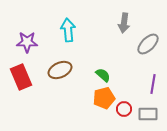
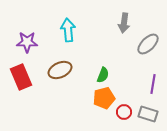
green semicircle: rotated 70 degrees clockwise
red circle: moved 3 px down
gray rectangle: rotated 18 degrees clockwise
